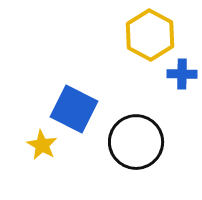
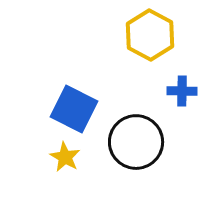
blue cross: moved 17 px down
yellow star: moved 23 px right, 12 px down
